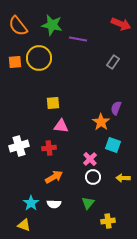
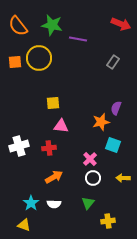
orange star: rotated 24 degrees clockwise
white circle: moved 1 px down
